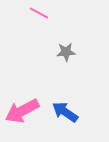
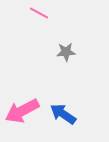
blue arrow: moved 2 px left, 2 px down
